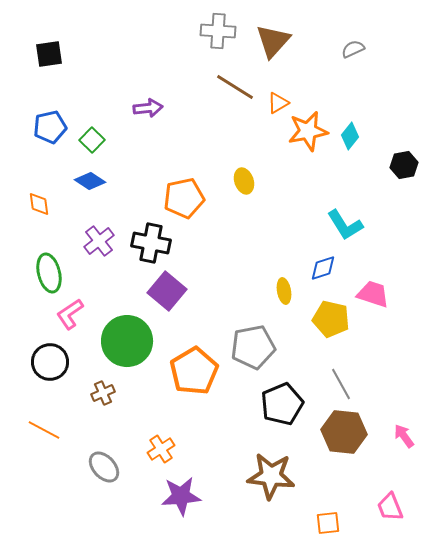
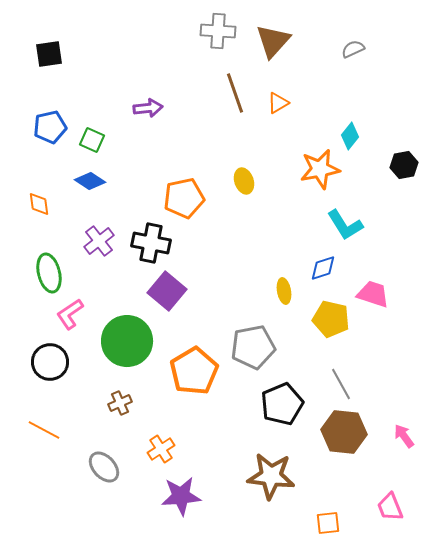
brown line at (235, 87): moved 6 px down; rotated 39 degrees clockwise
orange star at (308, 131): moved 12 px right, 38 px down
green square at (92, 140): rotated 20 degrees counterclockwise
brown cross at (103, 393): moved 17 px right, 10 px down
